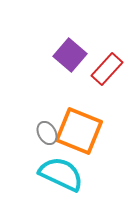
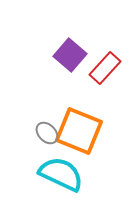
red rectangle: moved 2 px left, 1 px up
gray ellipse: rotated 15 degrees counterclockwise
